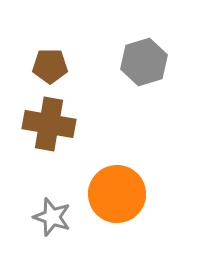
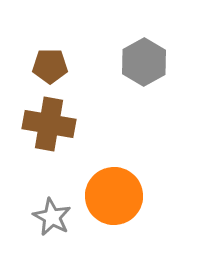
gray hexagon: rotated 12 degrees counterclockwise
orange circle: moved 3 px left, 2 px down
gray star: rotated 9 degrees clockwise
